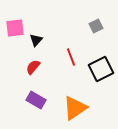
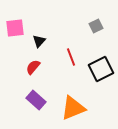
black triangle: moved 3 px right, 1 px down
purple rectangle: rotated 12 degrees clockwise
orange triangle: moved 2 px left; rotated 12 degrees clockwise
